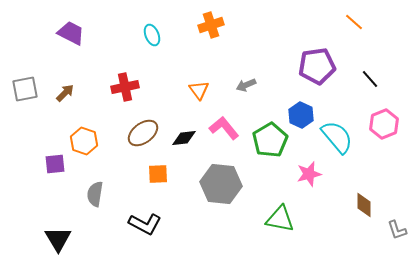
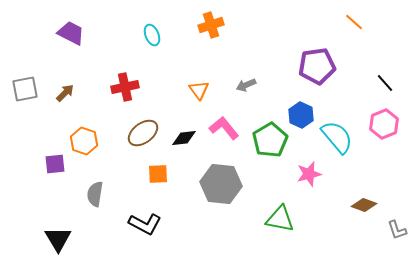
black line: moved 15 px right, 4 px down
brown diamond: rotated 70 degrees counterclockwise
